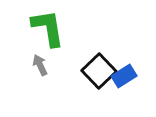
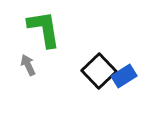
green L-shape: moved 4 px left, 1 px down
gray arrow: moved 12 px left
